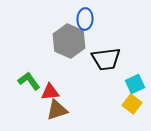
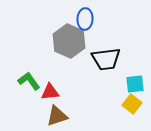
cyan square: rotated 18 degrees clockwise
brown triangle: moved 6 px down
